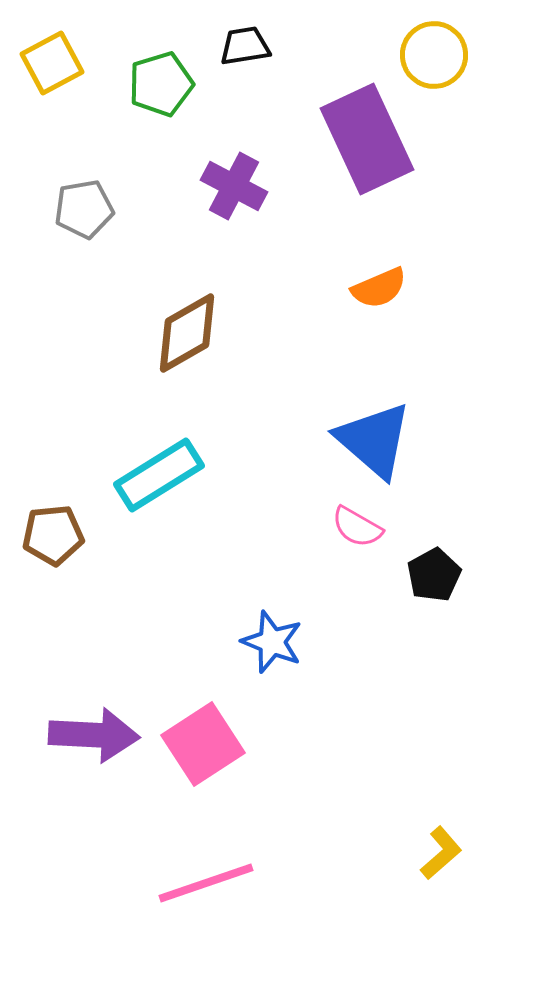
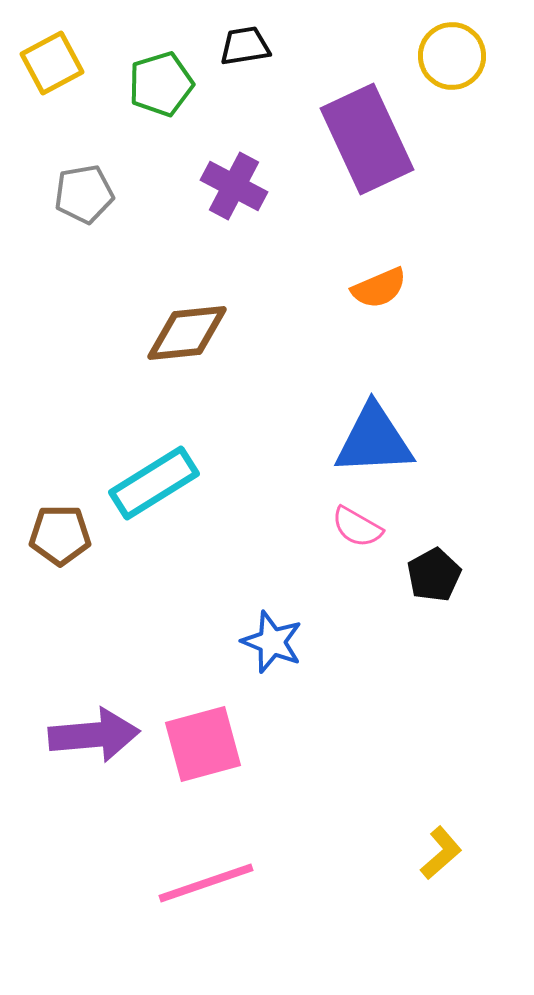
yellow circle: moved 18 px right, 1 px down
gray pentagon: moved 15 px up
brown diamond: rotated 24 degrees clockwise
blue triangle: rotated 44 degrees counterclockwise
cyan rectangle: moved 5 px left, 8 px down
brown pentagon: moved 7 px right; rotated 6 degrees clockwise
purple arrow: rotated 8 degrees counterclockwise
pink square: rotated 18 degrees clockwise
